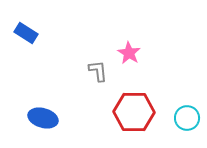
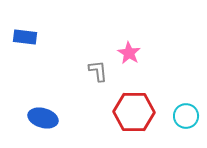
blue rectangle: moved 1 px left, 4 px down; rotated 25 degrees counterclockwise
cyan circle: moved 1 px left, 2 px up
